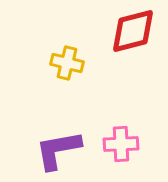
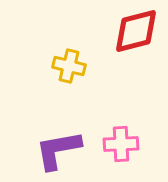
red diamond: moved 3 px right
yellow cross: moved 2 px right, 3 px down
